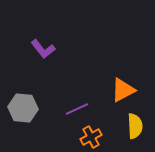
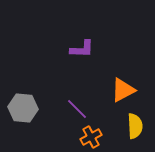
purple L-shape: moved 39 px right; rotated 50 degrees counterclockwise
purple line: rotated 70 degrees clockwise
